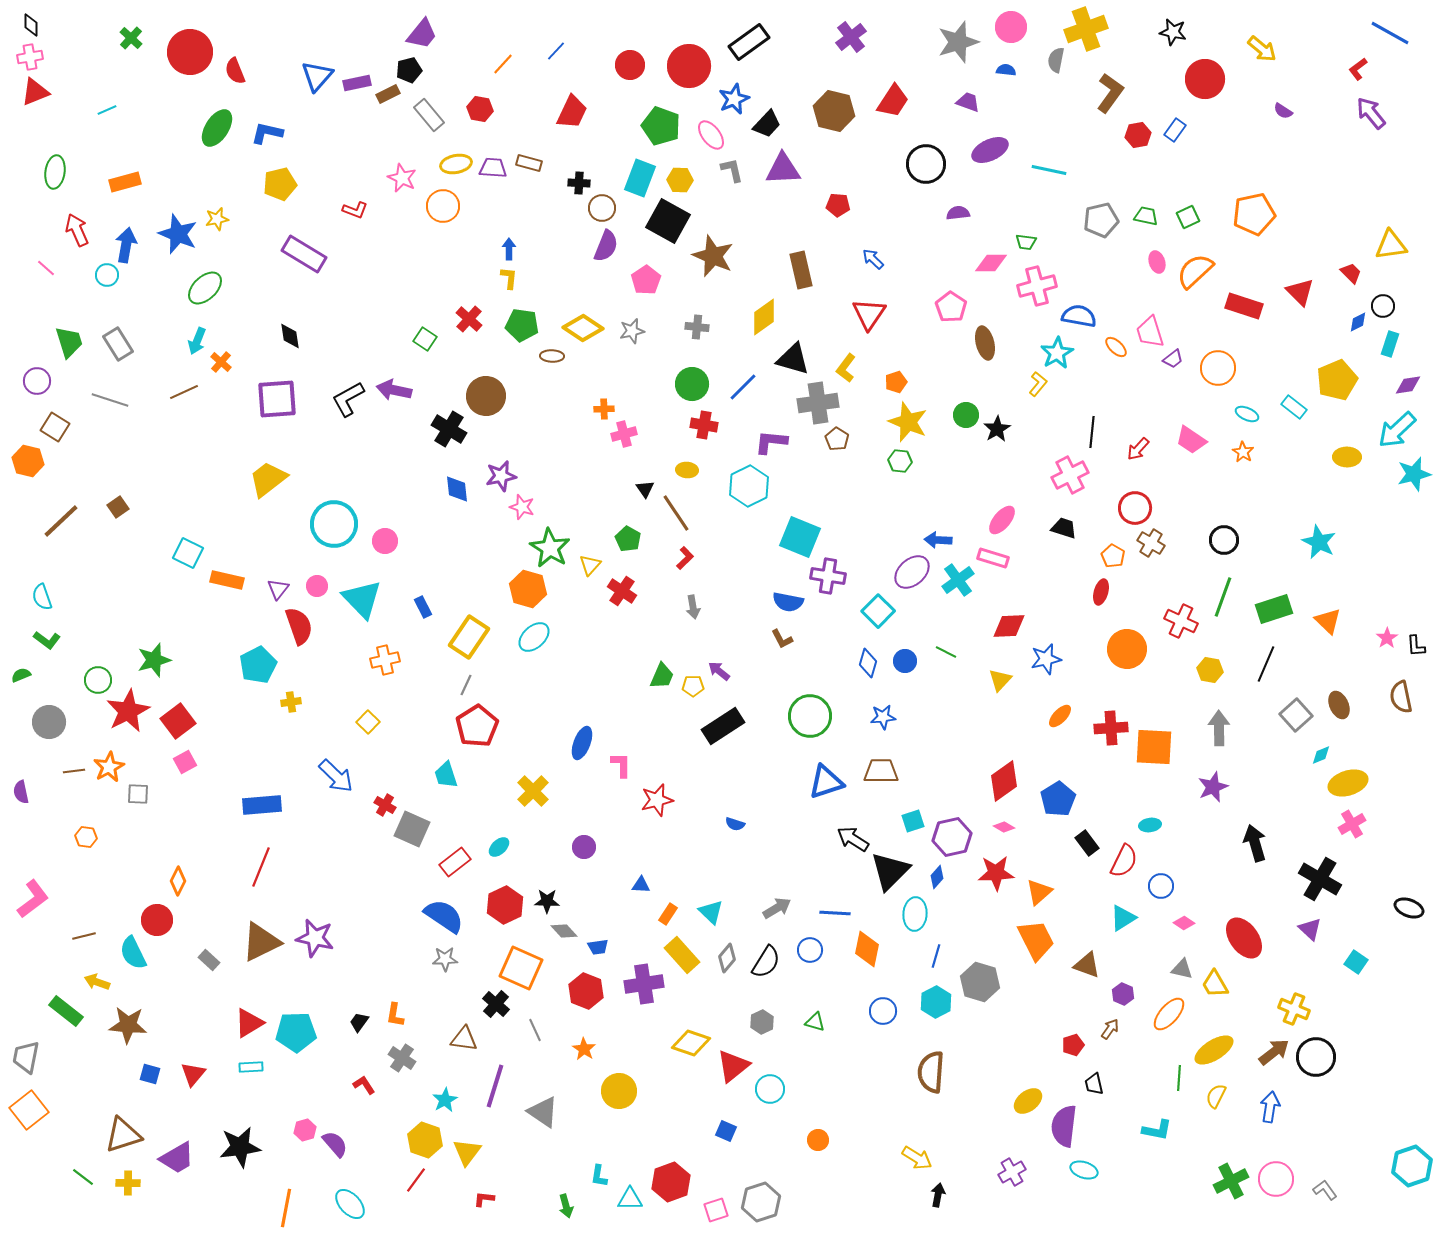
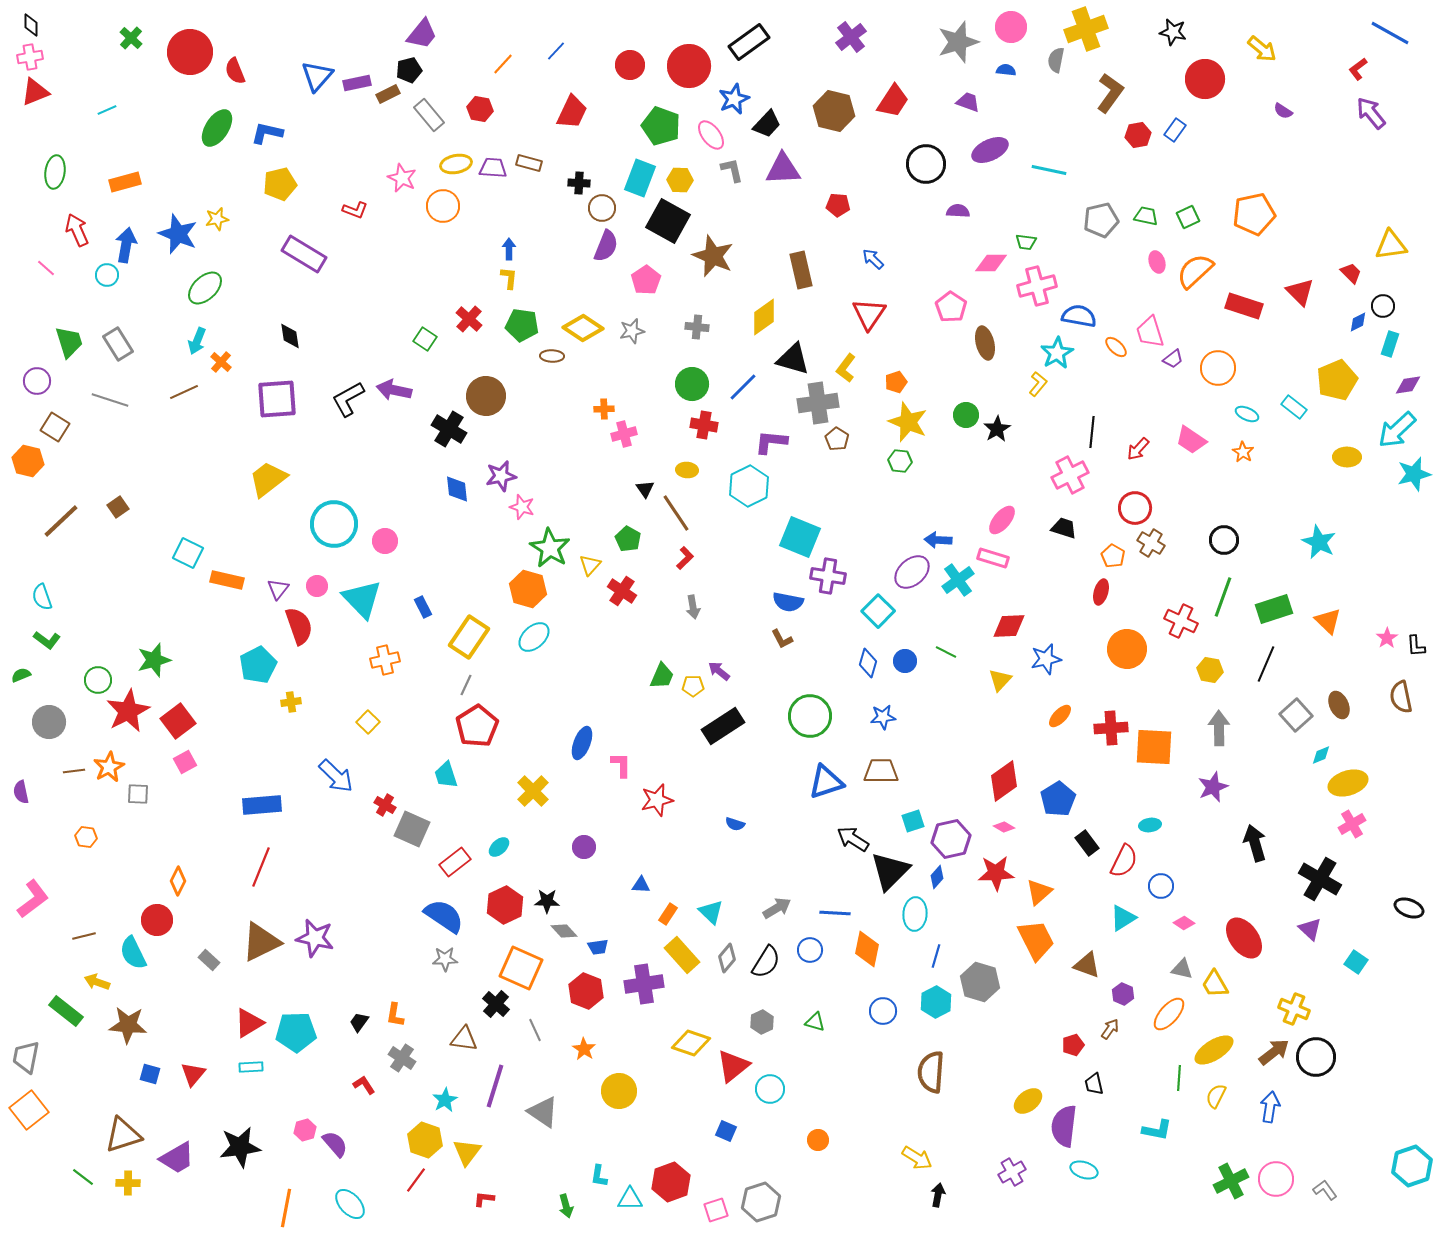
purple semicircle at (958, 213): moved 2 px up; rotated 10 degrees clockwise
purple hexagon at (952, 837): moved 1 px left, 2 px down
